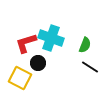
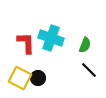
red L-shape: rotated 105 degrees clockwise
black circle: moved 15 px down
black line: moved 1 px left, 3 px down; rotated 12 degrees clockwise
